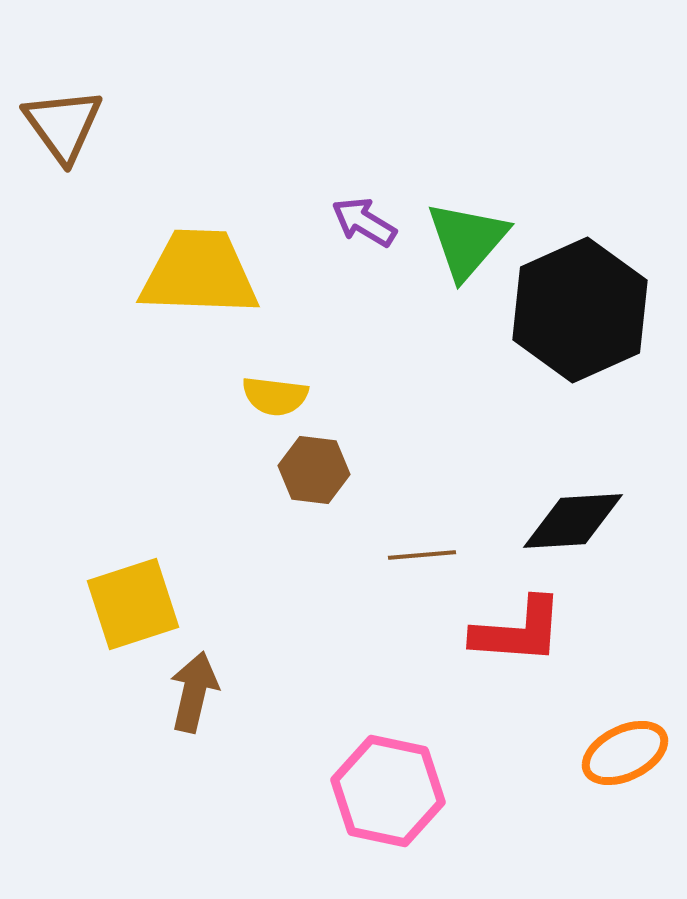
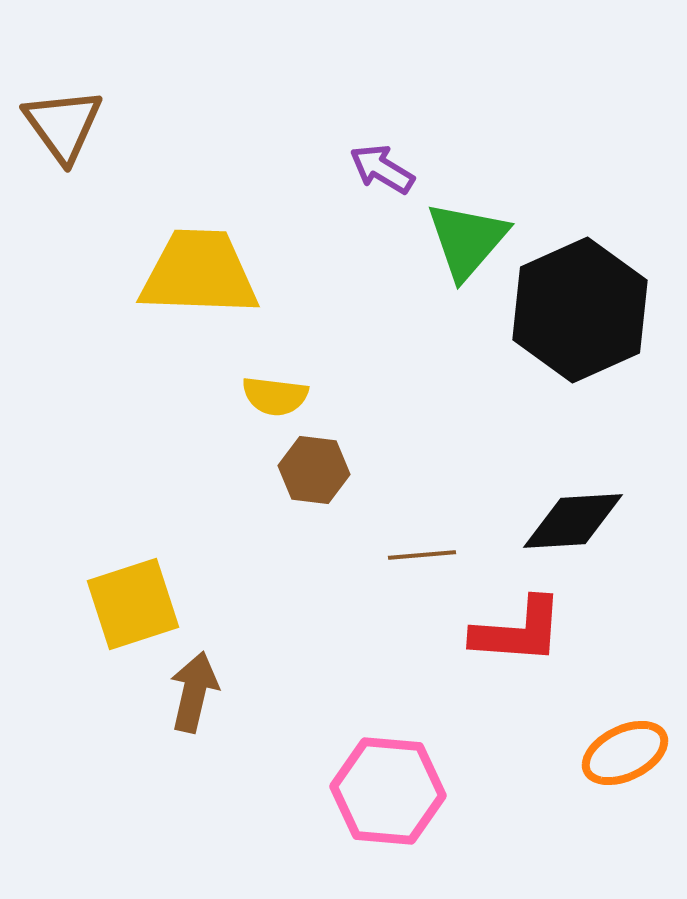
purple arrow: moved 18 px right, 53 px up
pink hexagon: rotated 7 degrees counterclockwise
